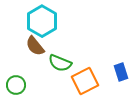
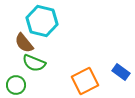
cyan hexagon: rotated 16 degrees counterclockwise
brown semicircle: moved 11 px left, 3 px up
green semicircle: moved 26 px left
blue rectangle: rotated 36 degrees counterclockwise
